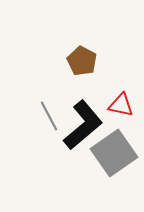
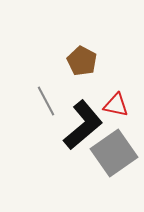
red triangle: moved 5 px left
gray line: moved 3 px left, 15 px up
